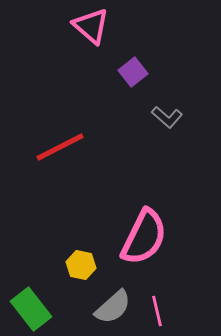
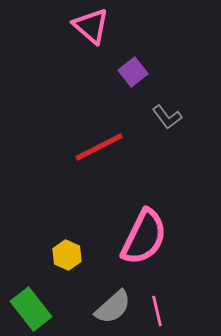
gray L-shape: rotated 12 degrees clockwise
red line: moved 39 px right
yellow hexagon: moved 14 px left, 10 px up; rotated 12 degrees clockwise
